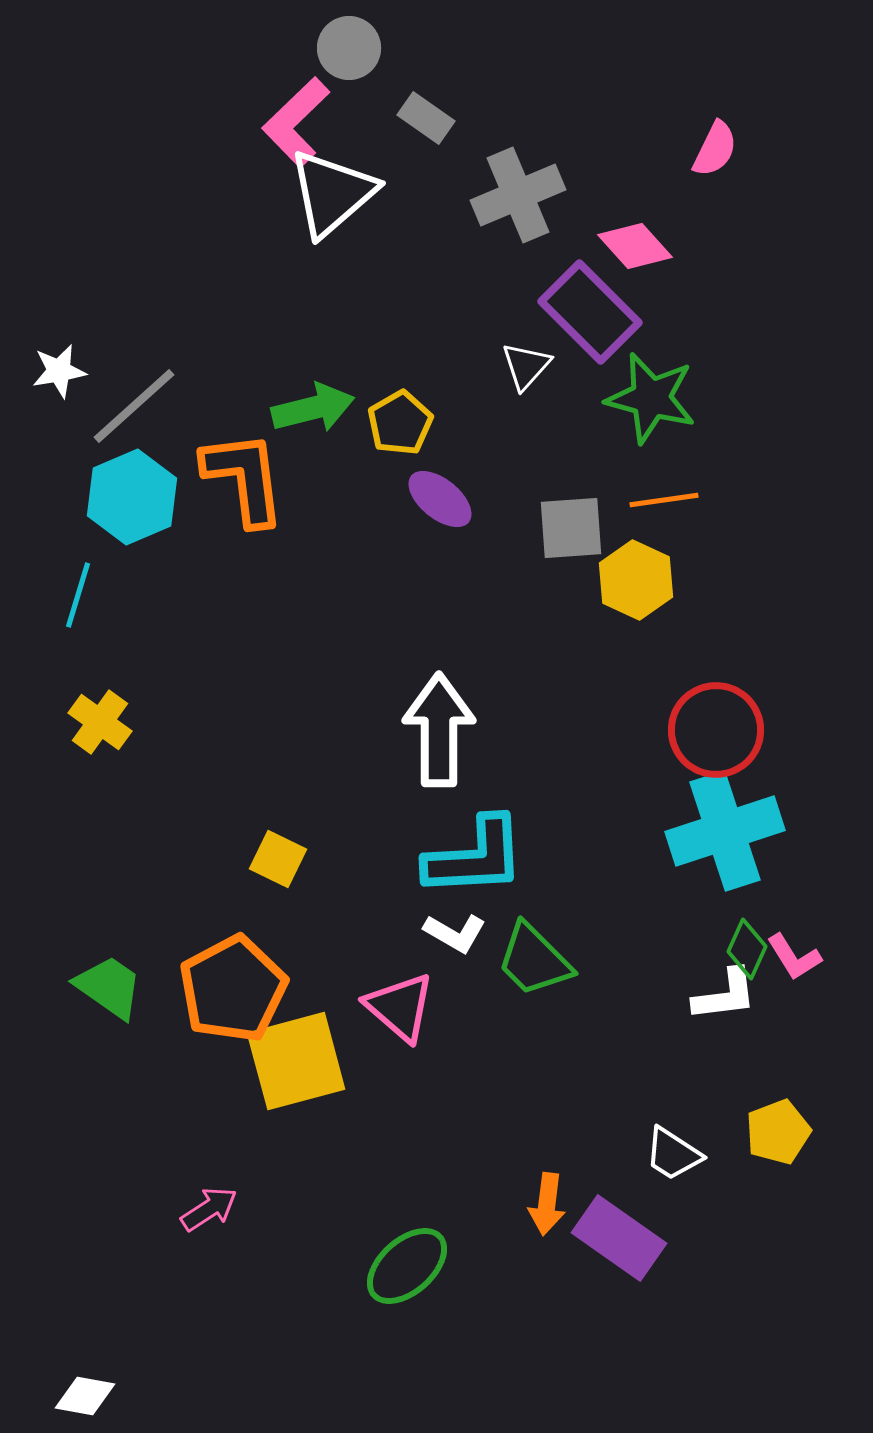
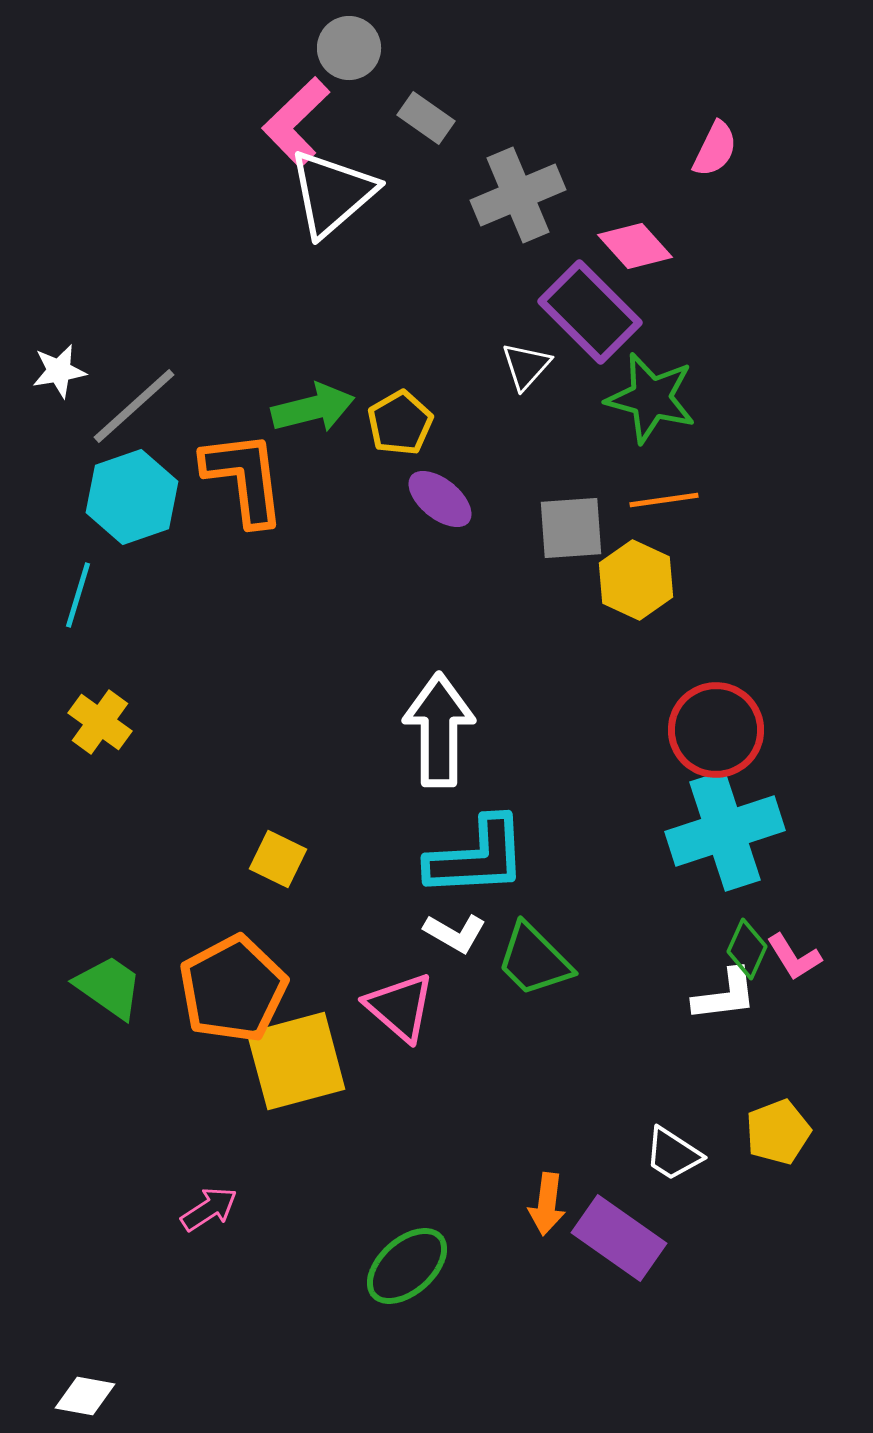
cyan hexagon at (132, 497): rotated 4 degrees clockwise
cyan L-shape at (475, 857): moved 2 px right
